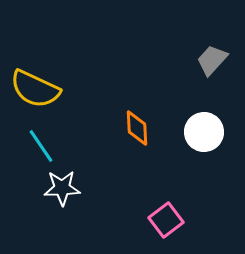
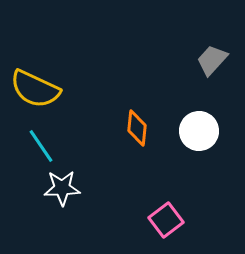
orange diamond: rotated 9 degrees clockwise
white circle: moved 5 px left, 1 px up
